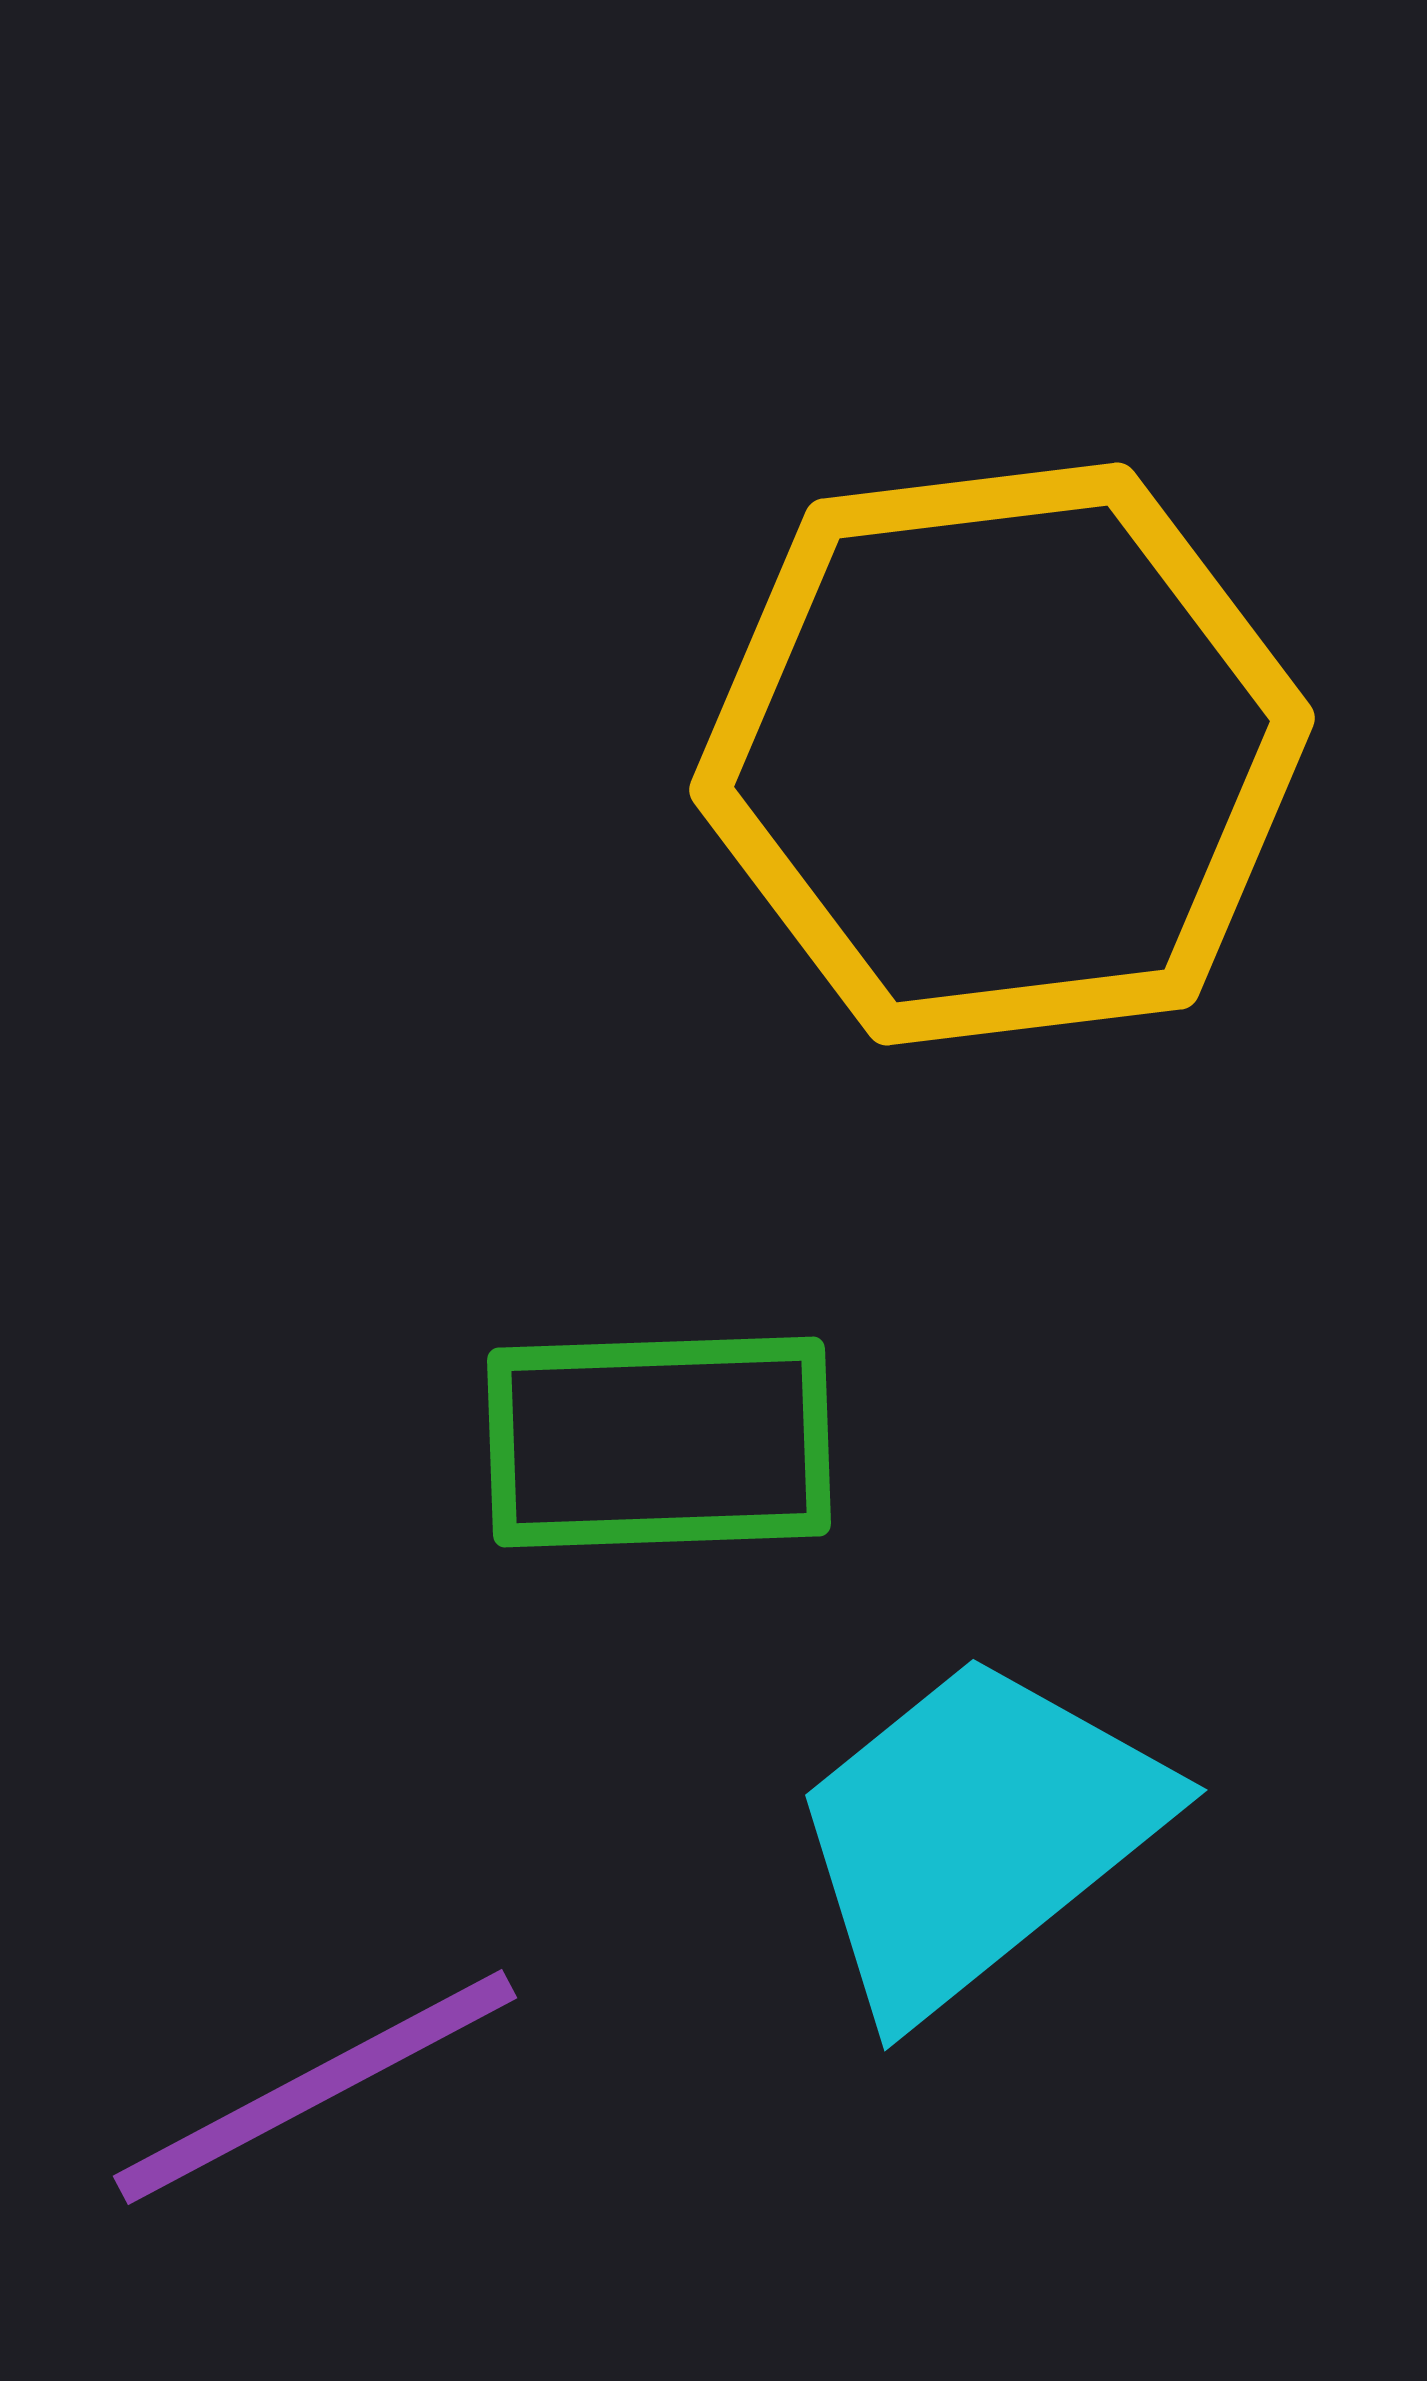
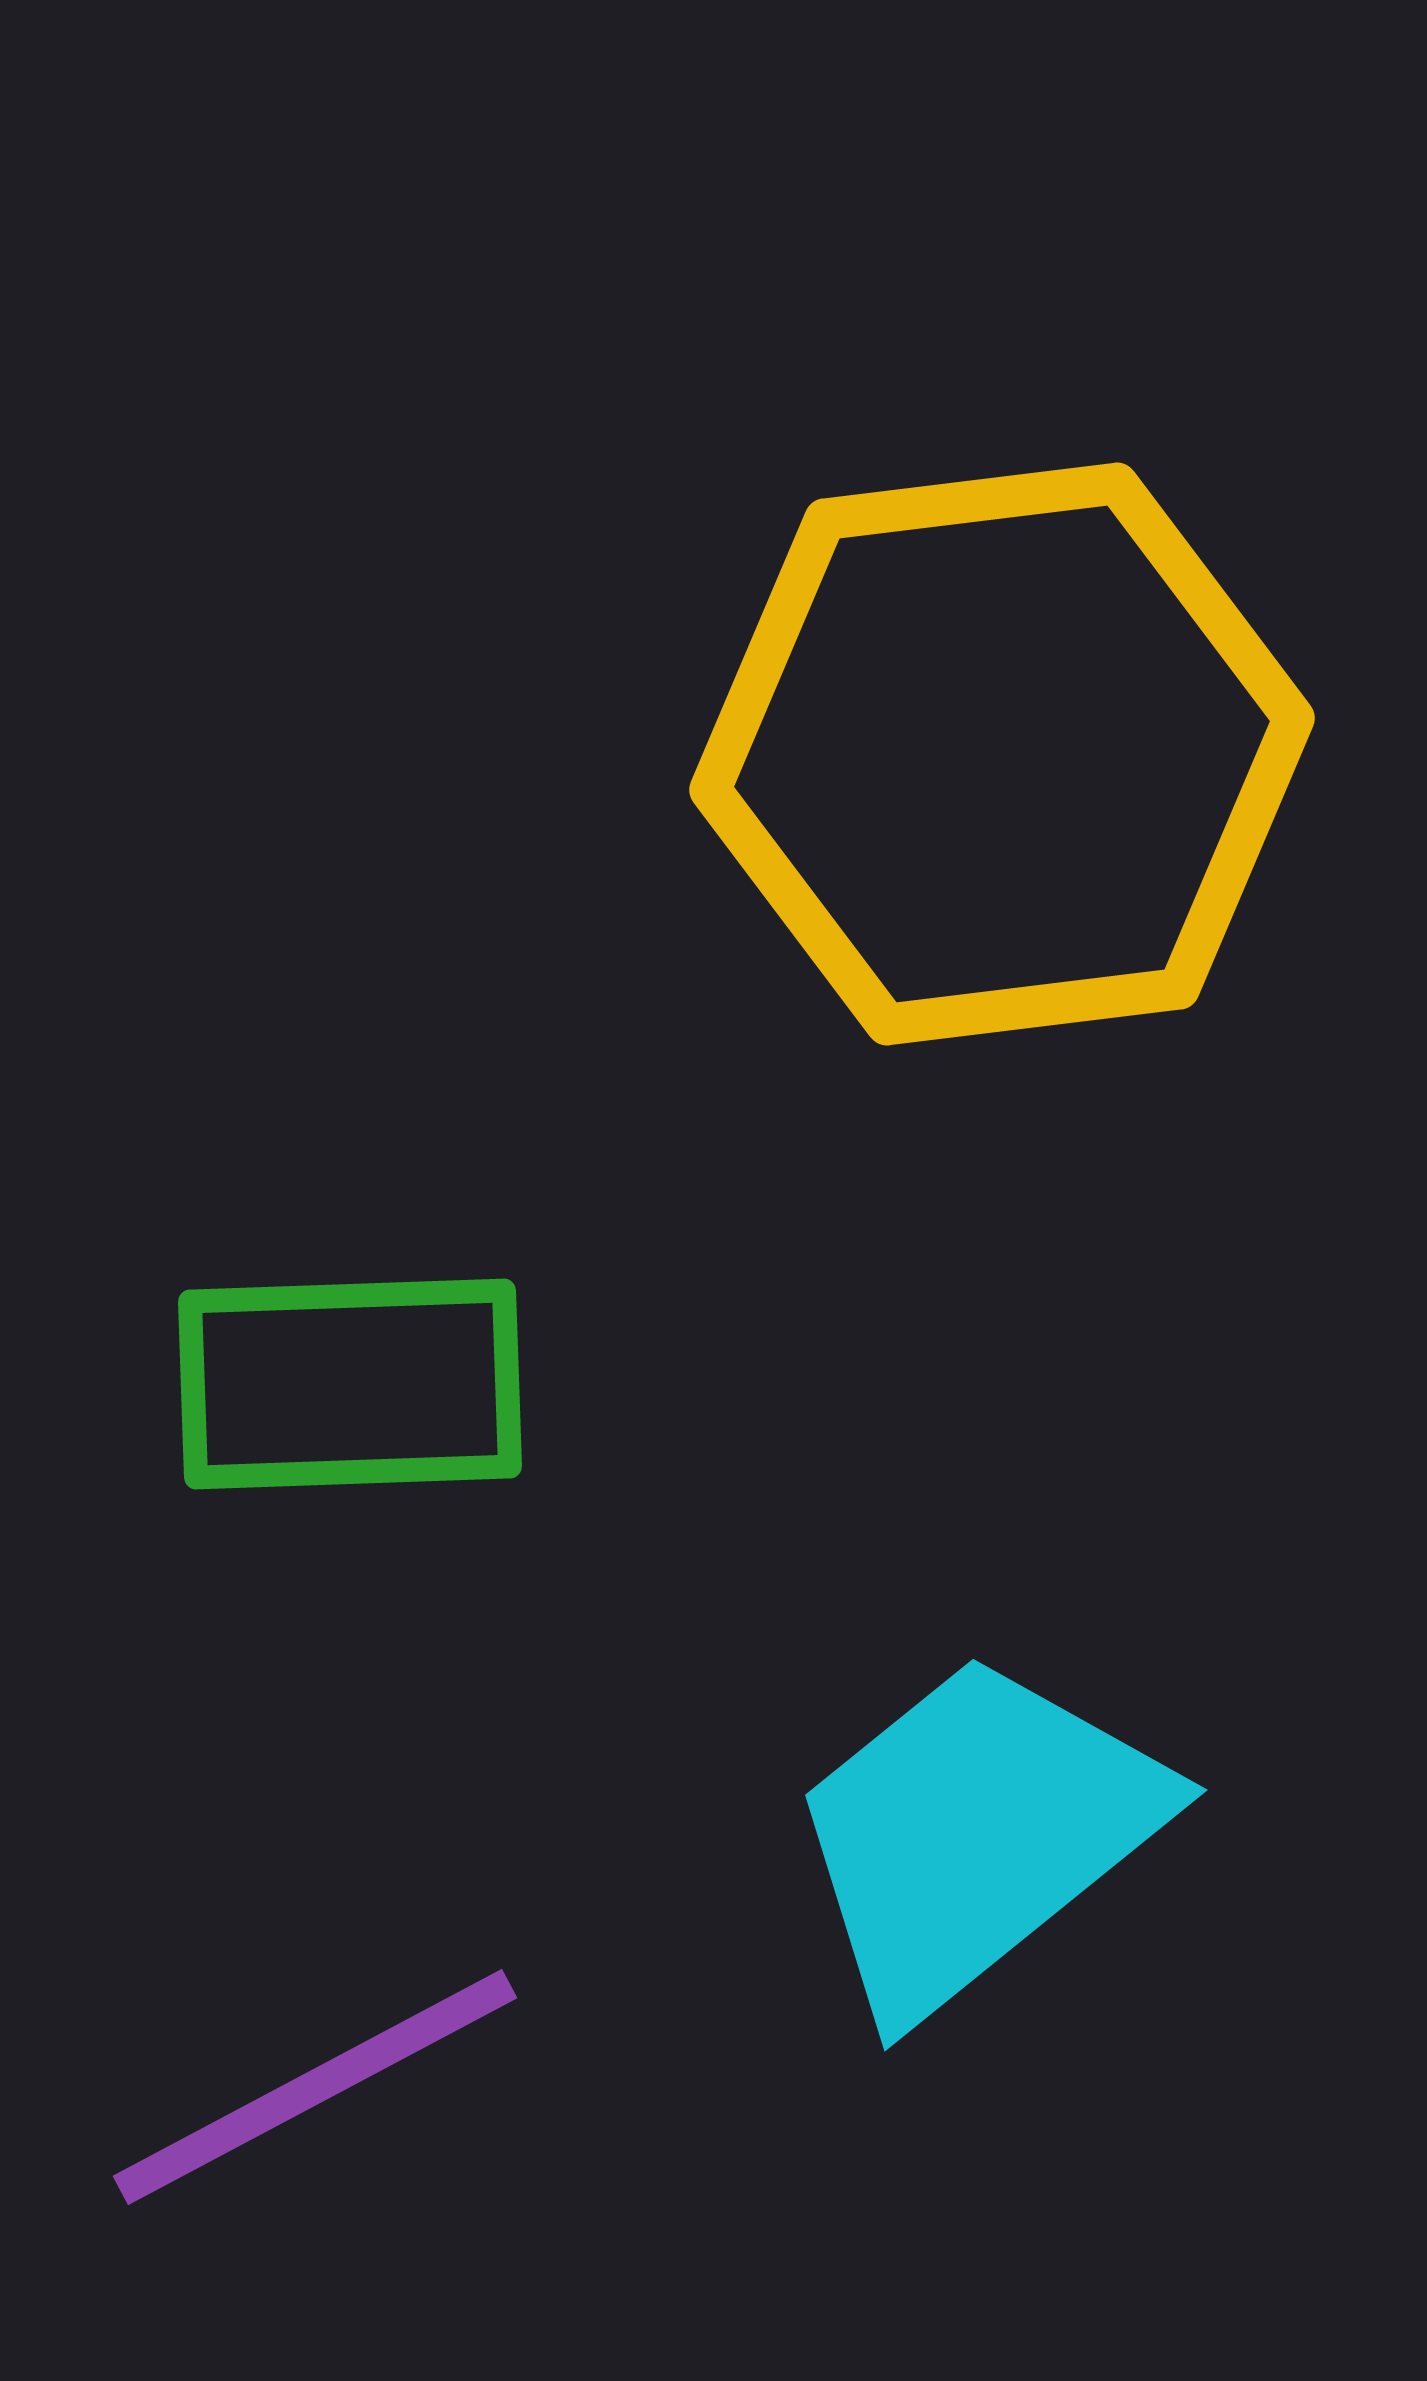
green rectangle: moved 309 px left, 58 px up
